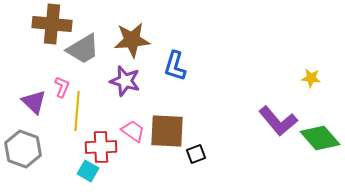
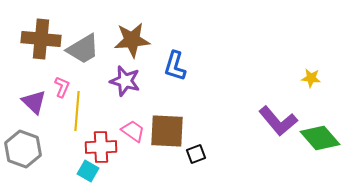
brown cross: moved 11 px left, 15 px down
